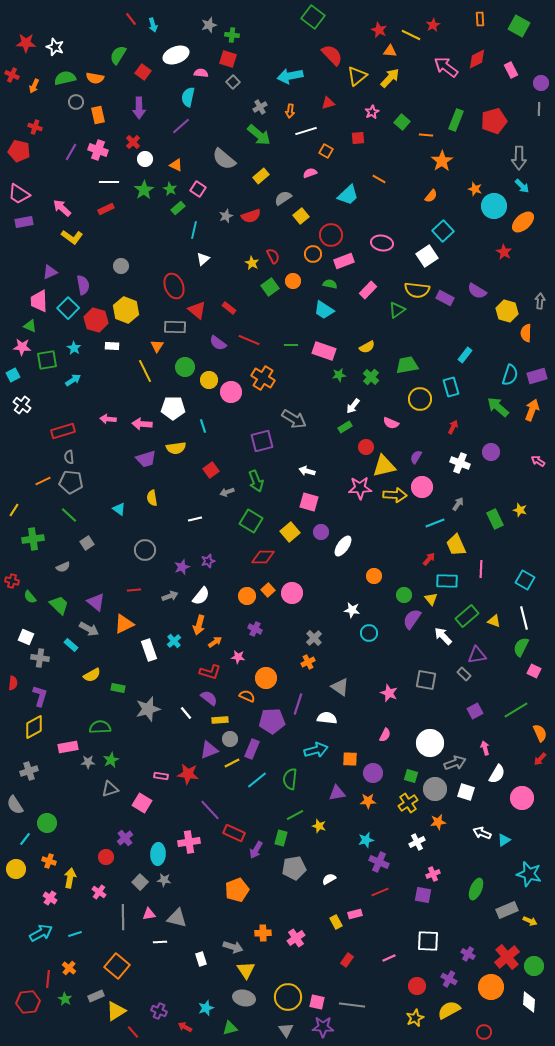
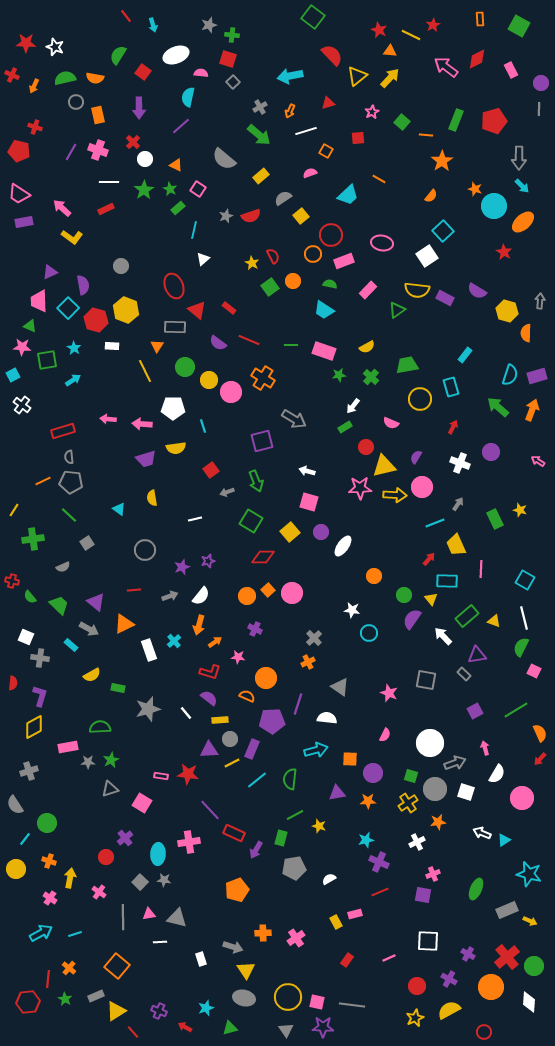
red line at (131, 19): moved 5 px left, 3 px up
orange arrow at (290, 111): rotated 16 degrees clockwise
purple triangle at (209, 750): rotated 18 degrees clockwise
